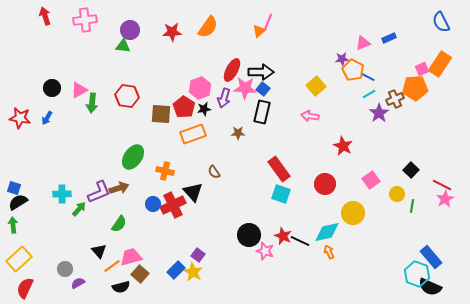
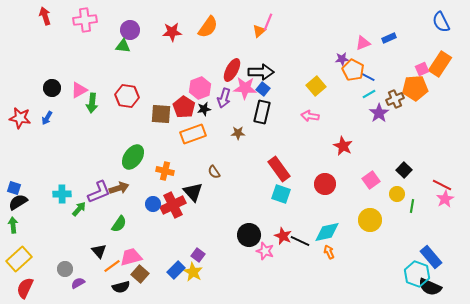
black square at (411, 170): moved 7 px left
yellow circle at (353, 213): moved 17 px right, 7 px down
